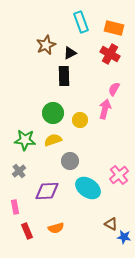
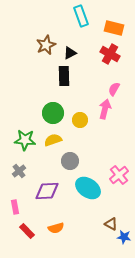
cyan rectangle: moved 6 px up
red rectangle: rotated 21 degrees counterclockwise
